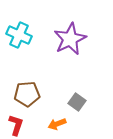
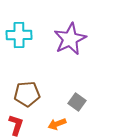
cyan cross: rotated 25 degrees counterclockwise
